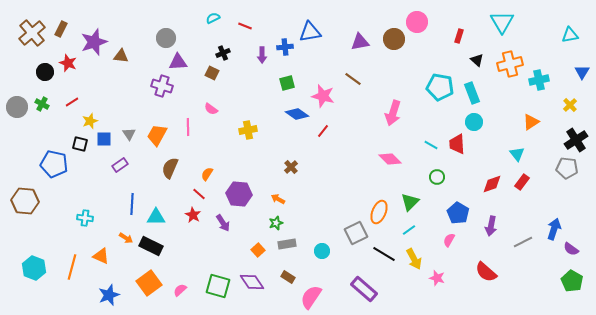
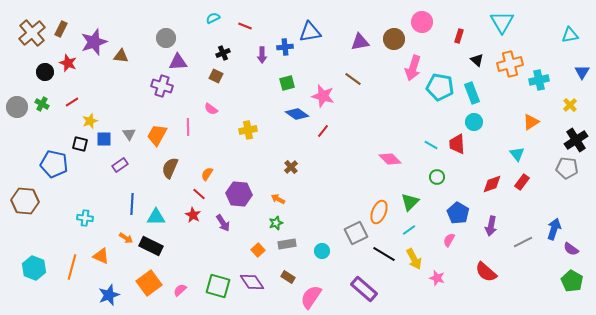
pink circle at (417, 22): moved 5 px right
brown square at (212, 73): moved 4 px right, 3 px down
pink arrow at (393, 113): moved 20 px right, 45 px up
